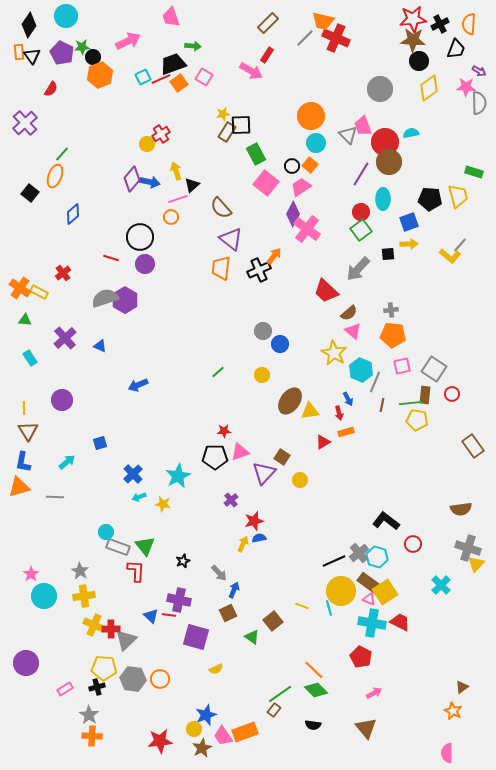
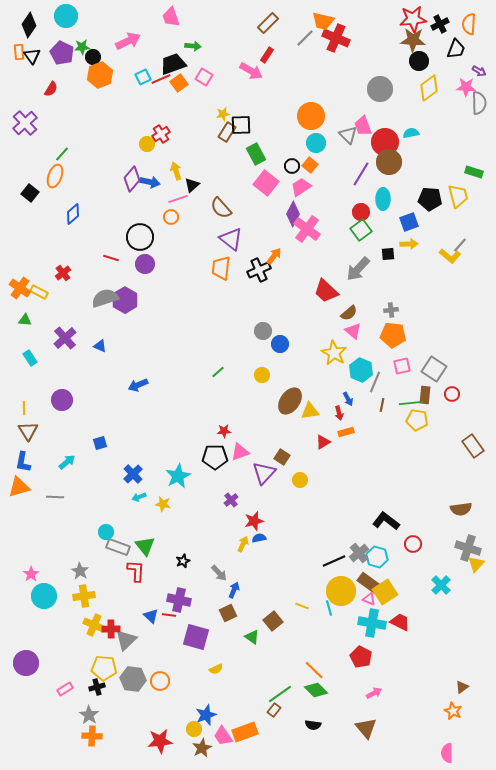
orange circle at (160, 679): moved 2 px down
